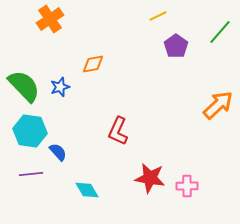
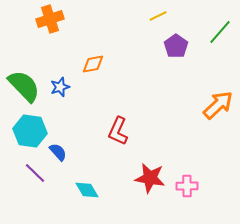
orange cross: rotated 16 degrees clockwise
purple line: moved 4 px right, 1 px up; rotated 50 degrees clockwise
